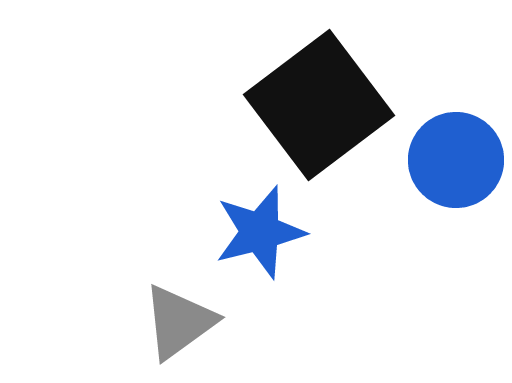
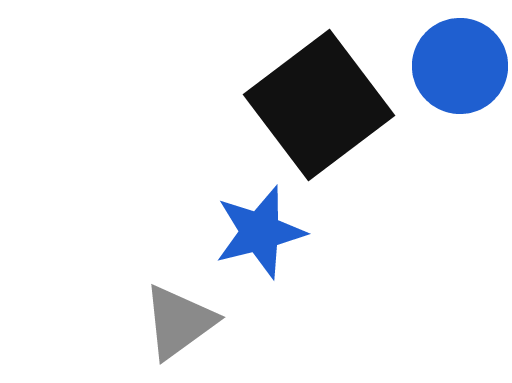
blue circle: moved 4 px right, 94 px up
